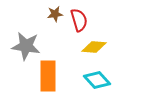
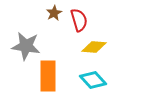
brown star: moved 1 px left, 1 px up; rotated 21 degrees counterclockwise
cyan diamond: moved 4 px left
